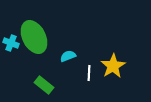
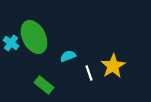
cyan cross: rotated 14 degrees clockwise
white line: rotated 21 degrees counterclockwise
